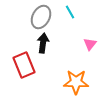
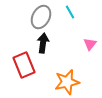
orange star: moved 9 px left; rotated 15 degrees counterclockwise
